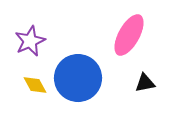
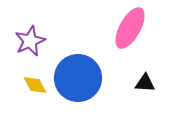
pink ellipse: moved 1 px right, 7 px up
black triangle: rotated 15 degrees clockwise
